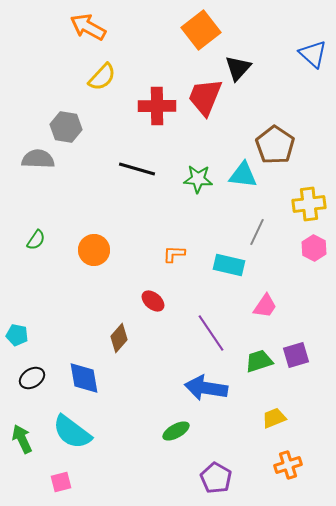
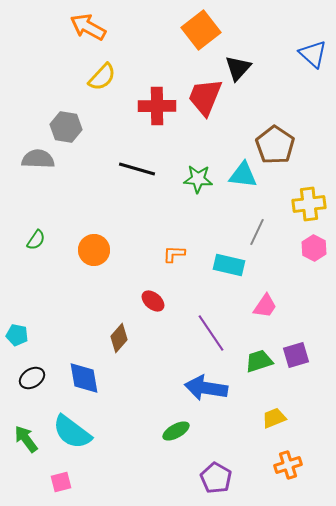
green arrow: moved 4 px right; rotated 12 degrees counterclockwise
